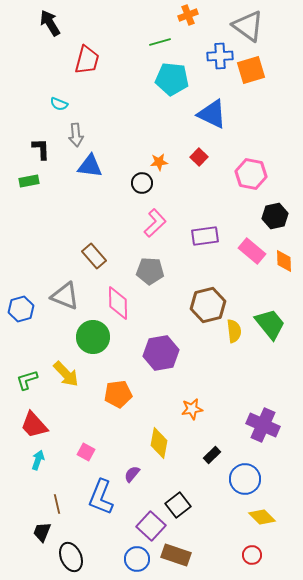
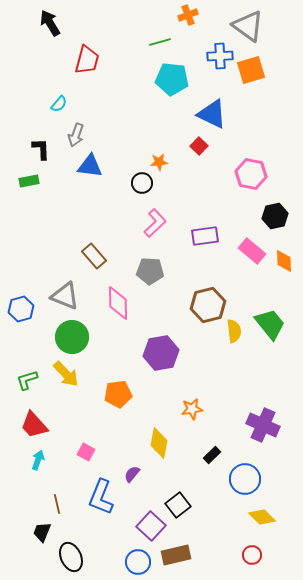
cyan semicircle at (59, 104): rotated 72 degrees counterclockwise
gray arrow at (76, 135): rotated 25 degrees clockwise
red square at (199, 157): moved 11 px up
green circle at (93, 337): moved 21 px left
brown rectangle at (176, 555): rotated 32 degrees counterclockwise
blue circle at (137, 559): moved 1 px right, 3 px down
